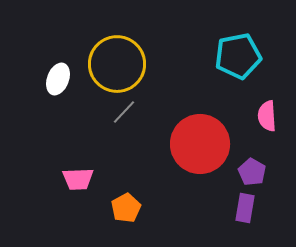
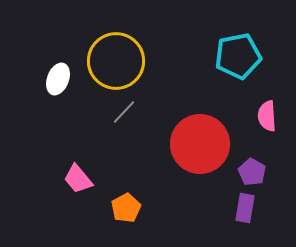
yellow circle: moved 1 px left, 3 px up
pink trapezoid: rotated 52 degrees clockwise
